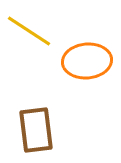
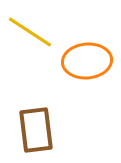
yellow line: moved 1 px right, 1 px down
